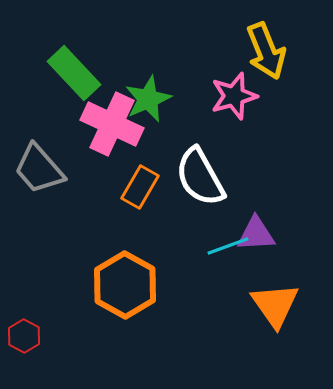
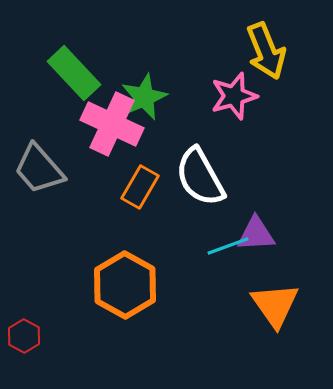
green star: moved 4 px left, 2 px up
